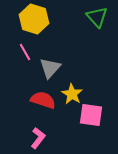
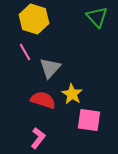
pink square: moved 2 px left, 5 px down
